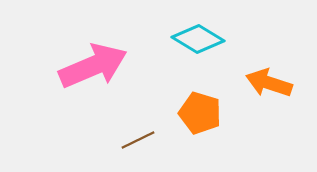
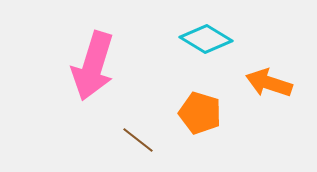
cyan diamond: moved 8 px right
pink arrow: rotated 130 degrees clockwise
brown line: rotated 64 degrees clockwise
